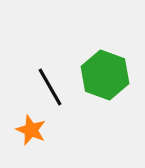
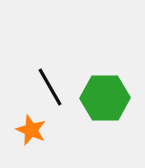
green hexagon: moved 23 px down; rotated 21 degrees counterclockwise
